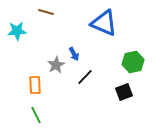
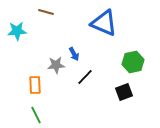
gray star: rotated 24 degrees clockwise
